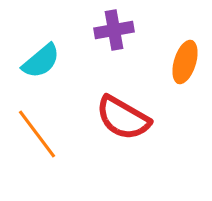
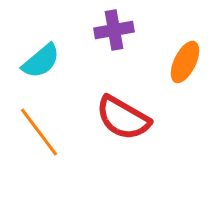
orange ellipse: rotated 9 degrees clockwise
orange line: moved 2 px right, 2 px up
